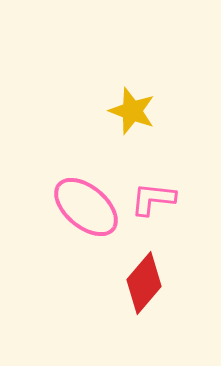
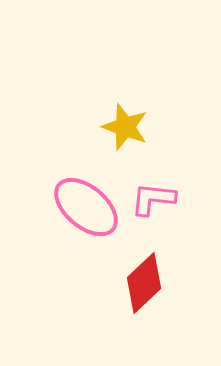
yellow star: moved 7 px left, 16 px down
red diamond: rotated 6 degrees clockwise
